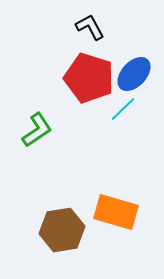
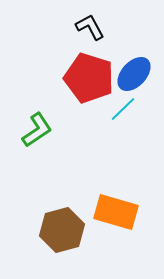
brown hexagon: rotated 6 degrees counterclockwise
